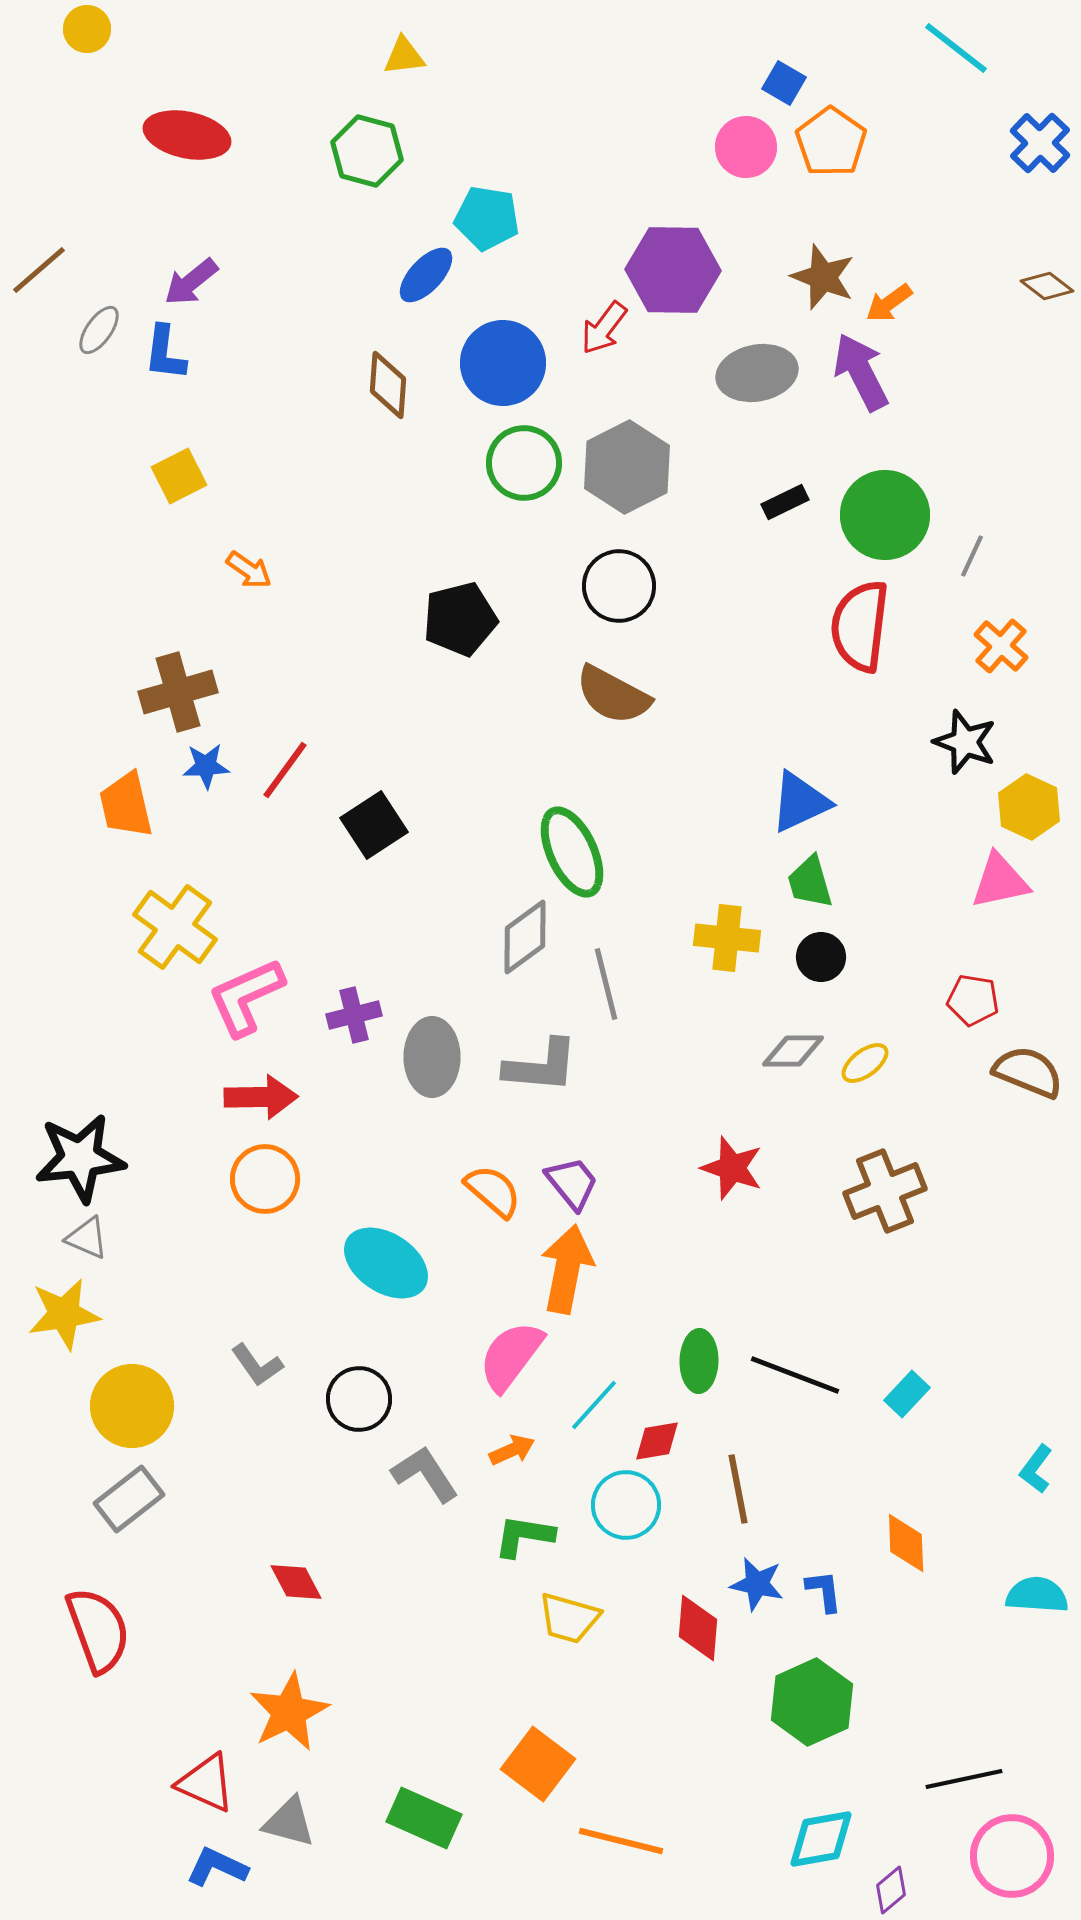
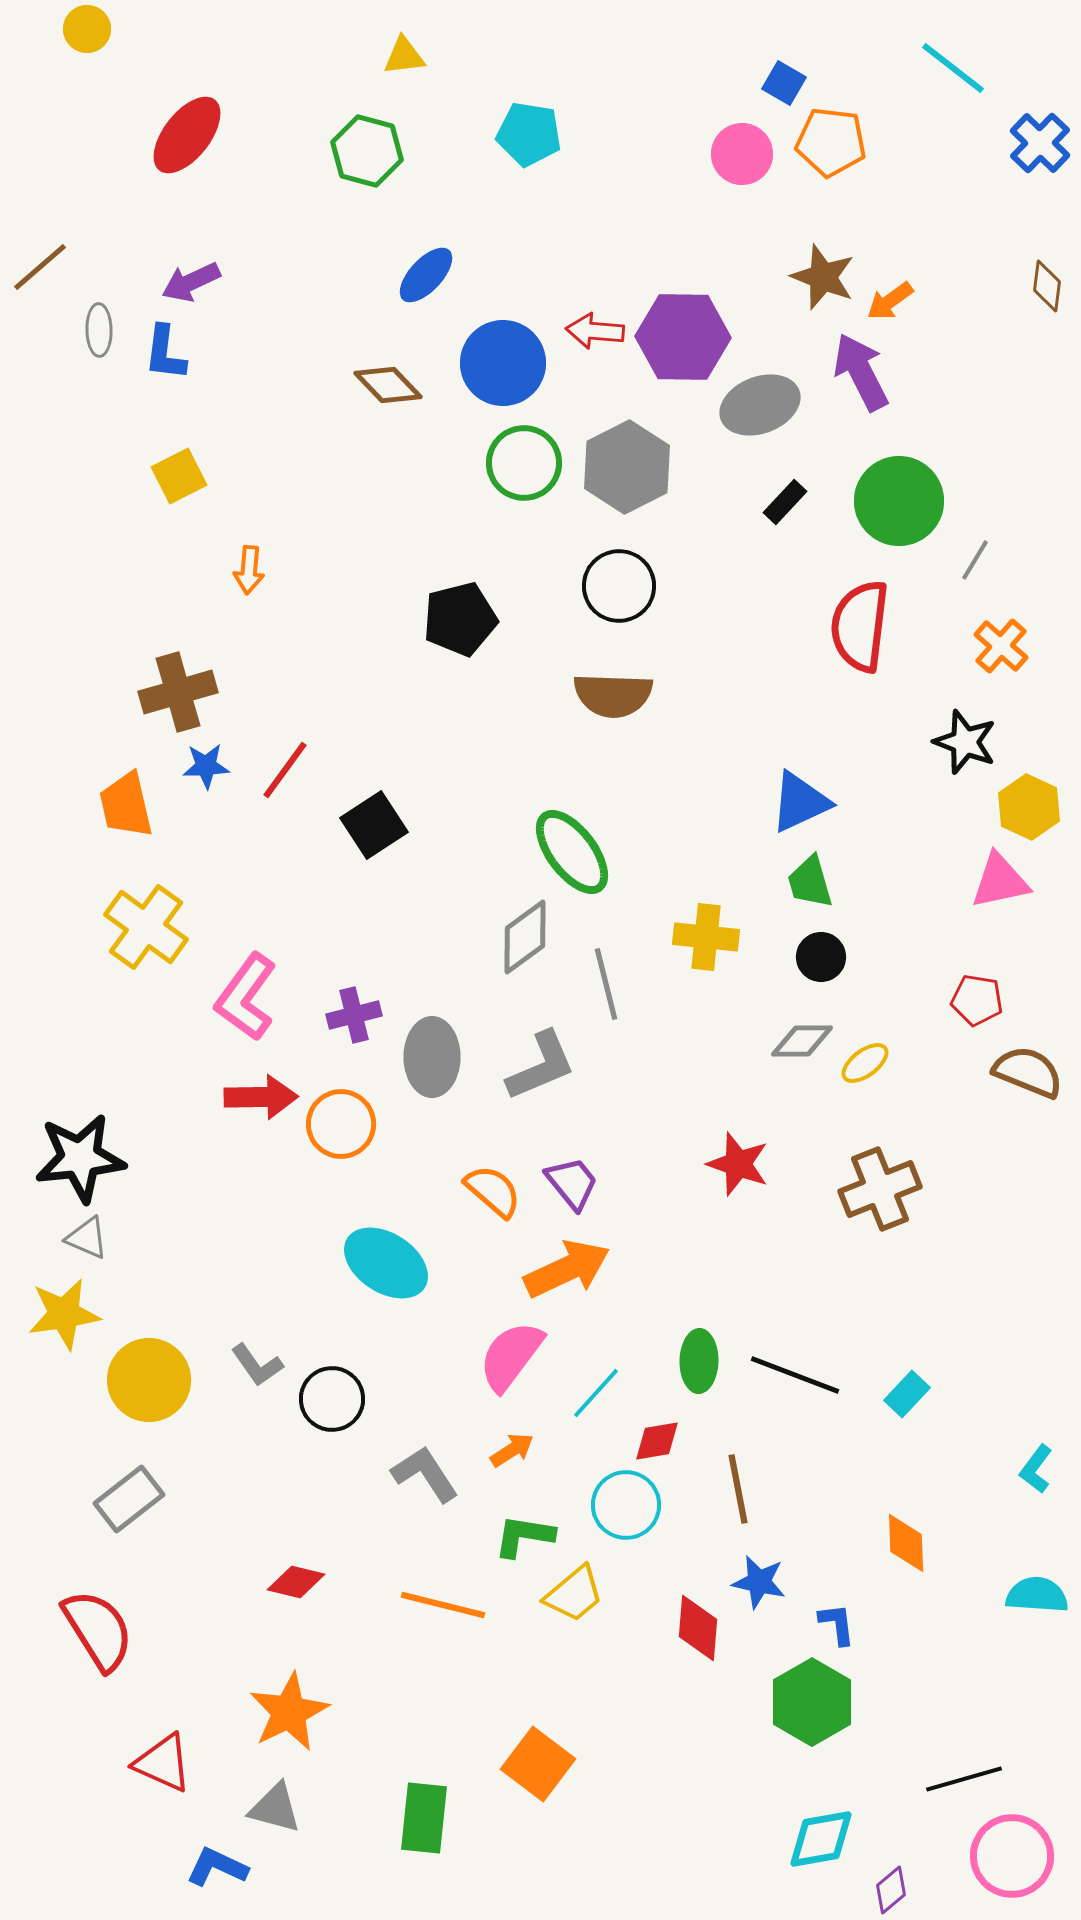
cyan line at (956, 48): moved 3 px left, 20 px down
red ellipse at (187, 135): rotated 64 degrees counterclockwise
orange pentagon at (831, 142): rotated 28 degrees counterclockwise
pink circle at (746, 147): moved 4 px left, 7 px down
cyan pentagon at (487, 218): moved 42 px right, 84 px up
brown line at (39, 270): moved 1 px right, 3 px up
purple hexagon at (673, 270): moved 10 px right, 67 px down
purple arrow at (191, 282): rotated 14 degrees clockwise
brown diamond at (1047, 286): rotated 60 degrees clockwise
orange arrow at (889, 303): moved 1 px right, 2 px up
red arrow at (604, 328): moved 9 px left, 3 px down; rotated 58 degrees clockwise
gray ellipse at (99, 330): rotated 36 degrees counterclockwise
gray ellipse at (757, 373): moved 3 px right, 32 px down; rotated 10 degrees counterclockwise
brown diamond at (388, 385): rotated 48 degrees counterclockwise
black rectangle at (785, 502): rotated 21 degrees counterclockwise
green circle at (885, 515): moved 14 px right, 14 px up
gray line at (972, 556): moved 3 px right, 4 px down; rotated 6 degrees clockwise
orange arrow at (249, 570): rotated 60 degrees clockwise
brown semicircle at (613, 695): rotated 26 degrees counterclockwise
green ellipse at (572, 852): rotated 12 degrees counterclockwise
yellow cross at (175, 927): moved 29 px left
yellow cross at (727, 938): moved 21 px left, 1 px up
pink L-shape at (246, 997): rotated 30 degrees counterclockwise
red pentagon at (973, 1000): moved 4 px right
gray diamond at (793, 1051): moved 9 px right, 10 px up
gray L-shape at (541, 1066): rotated 28 degrees counterclockwise
red star at (732, 1168): moved 6 px right, 4 px up
orange circle at (265, 1179): moved 76 px right, 55 px up
brown cross at (885, 1191): moved 5 px left, 2 px up
orange arrow at (567, 1269): rotated 54 degrees clockwise
black circle at (359, 1399): moved 27 px left
cyan line at (594, 1405): moved 2 px right, 12 px up
yellow circle at (132, 1406): moved 17 px right, 26 px up
orange arrow at (512, 1450): rotated 9 degrees counterclockwise
red diamond at (296, 1582): rotated 48 degrees counterclockwise
blue star at (757, 1584): moved 2 px right, 2 px up
blue L-shape at (824, 1591): moved 13 px right, 33 px down
yellow trapezoid at (569, 1618): moved 5 px right, 24 px up; rotated 56 degrees counterclockwise
red semicircle at (98, 1630): rotated 12 degrees counterclockwise
green hexagon at (812, 1702): rotated 6 degrees counterclockwise
black line at (964, 1779): rotated 4 degrees counterclockwise
red triangle at (206, 1783): moved 43 px left, 20 px up
green rectangle at (424, 1818): rotated 72 degrees clockwise
gray triangle at (289, 1822): moved 14 px left, 14 px up
orange line at (621, 1841): moved 178 px left, 236 px up
